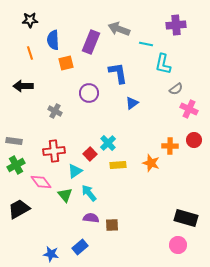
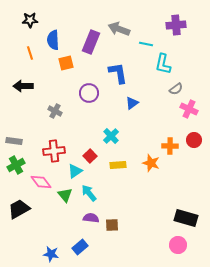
cyan cross: moved 3 px right, 7 px up
red square: moved 2 px down
